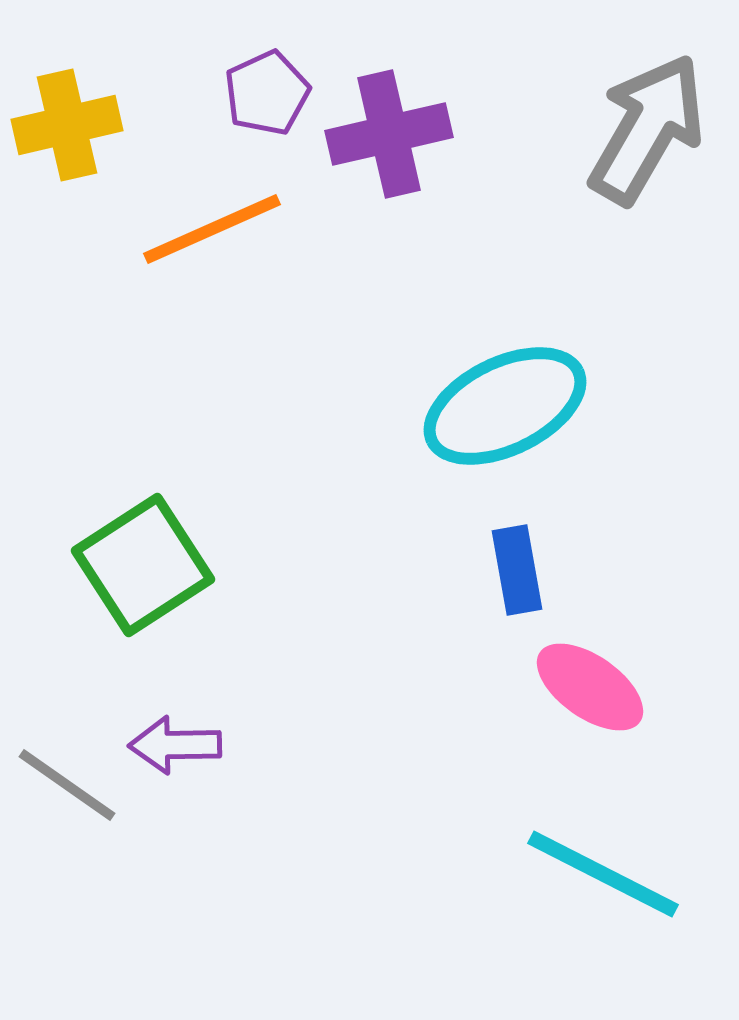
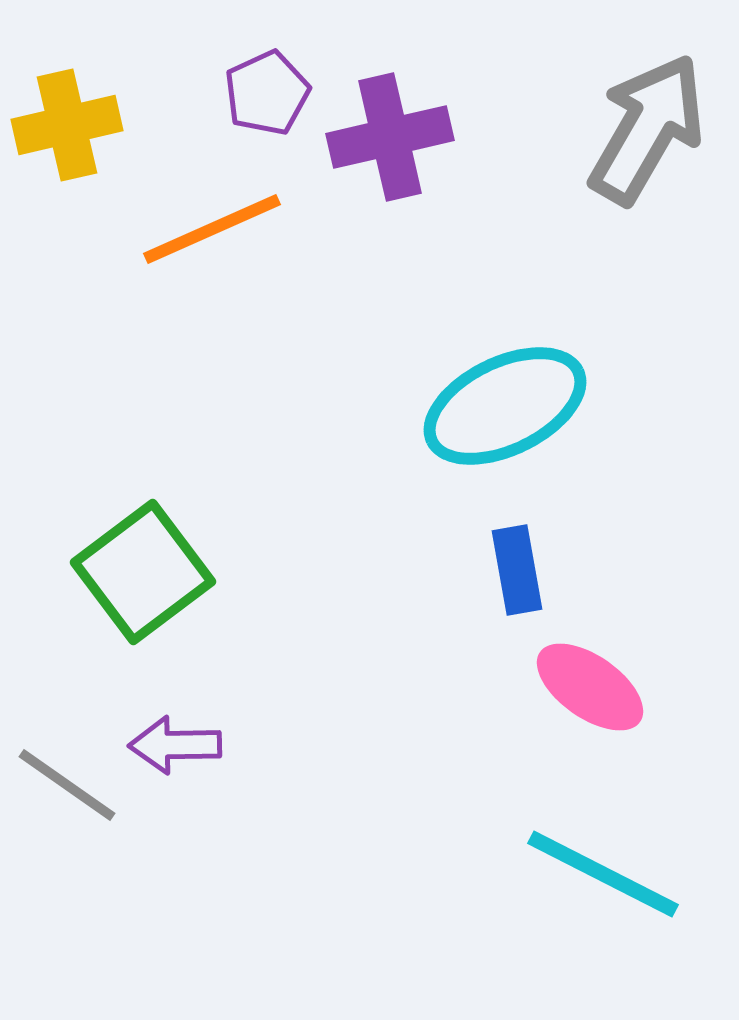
purple cross: moved 1 px right, 3 px down
green square: moved 7 px down; rotated 4 degrees counterclockwise
